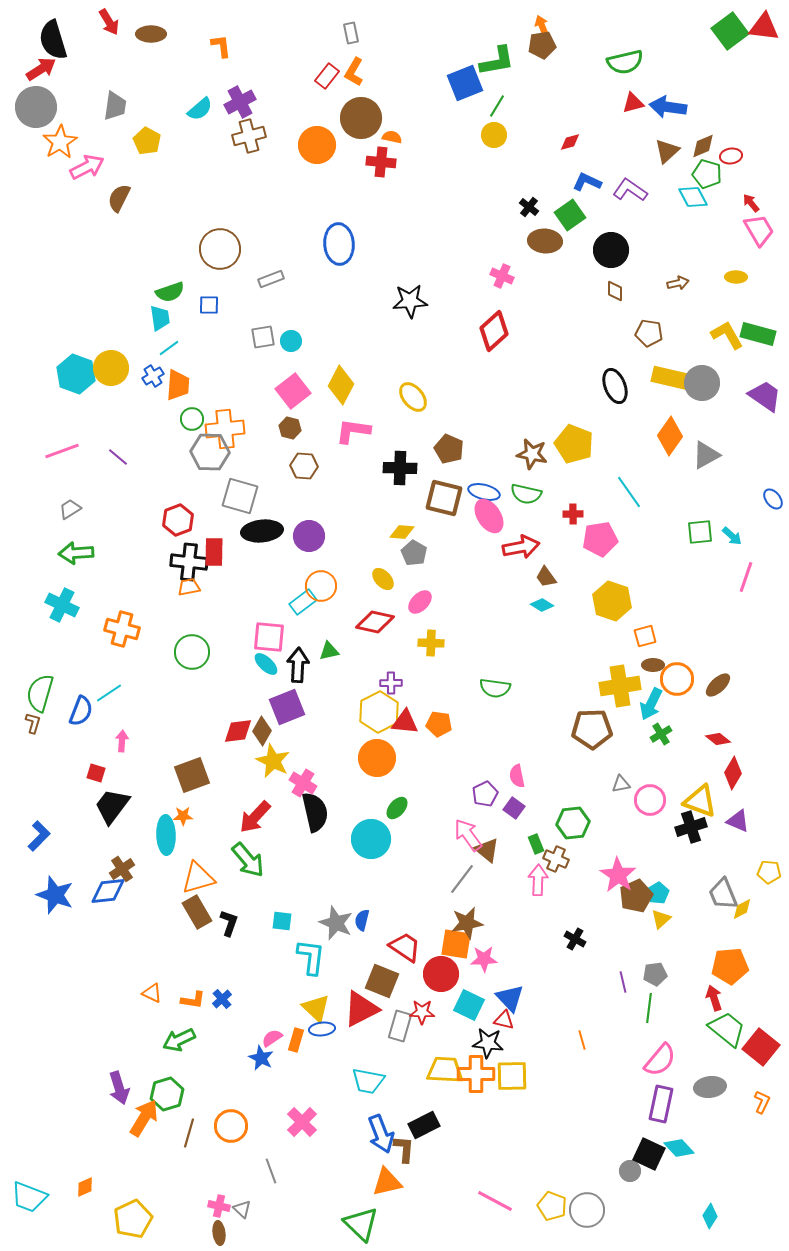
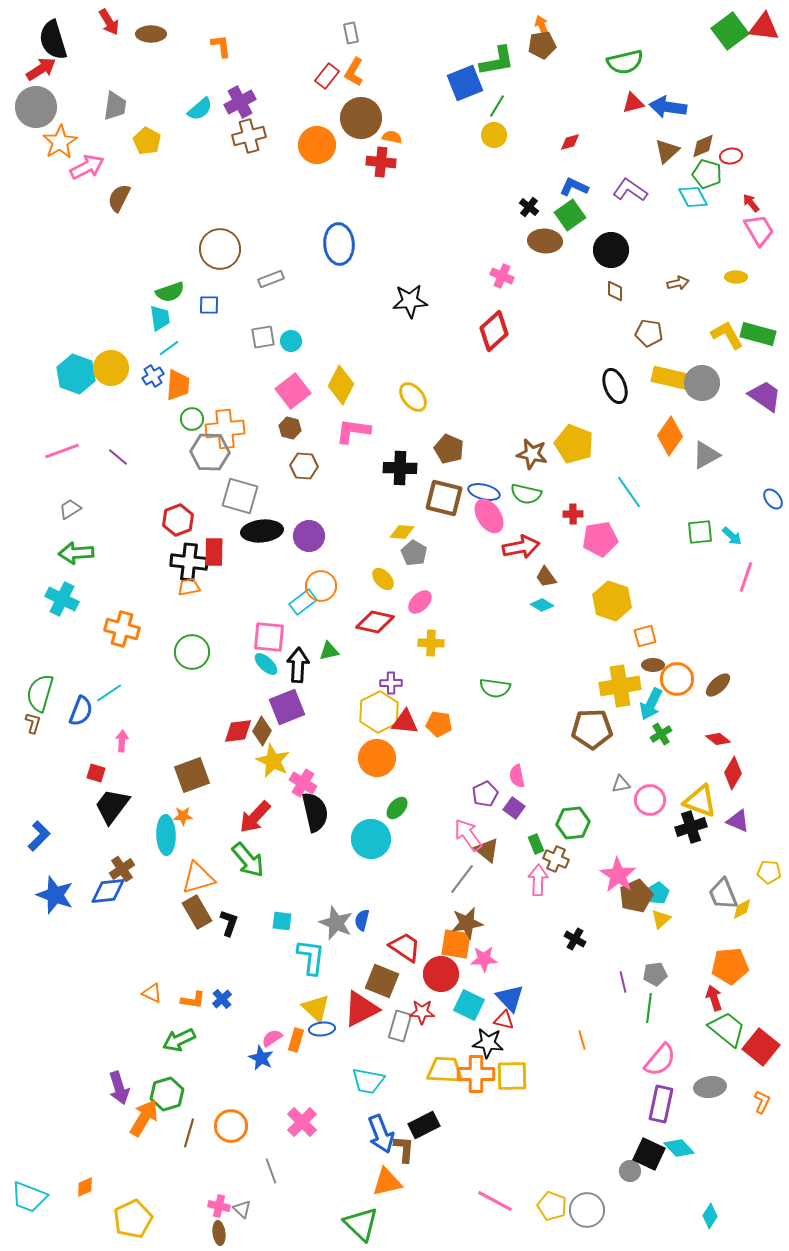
blue L-shape at (587, 182): moved 13 px left, 5 px down
cyan cross at (62, 605): moved 6 px up
